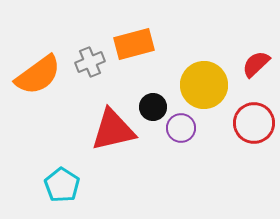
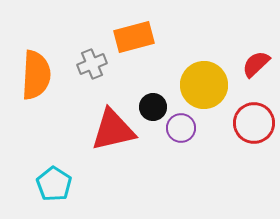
orange rectangle: moved 7 px up
gray cross: moved 2 px right, 2 px down
orange semicircle: moved 2 px left; rotated 51 degrees counterclockwise
cyan pentagon: moved 8 px left, 1 px up
